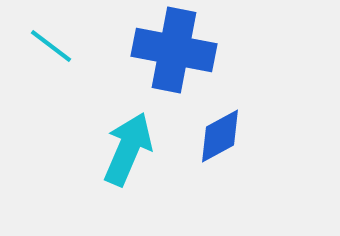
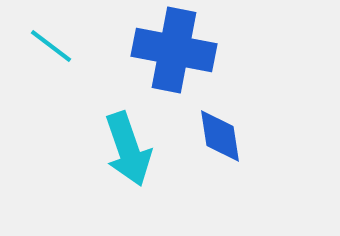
blue diamond: rotated 70 degrees counterclockwise
cyan arrow: rotated 138 degrees clockwise
